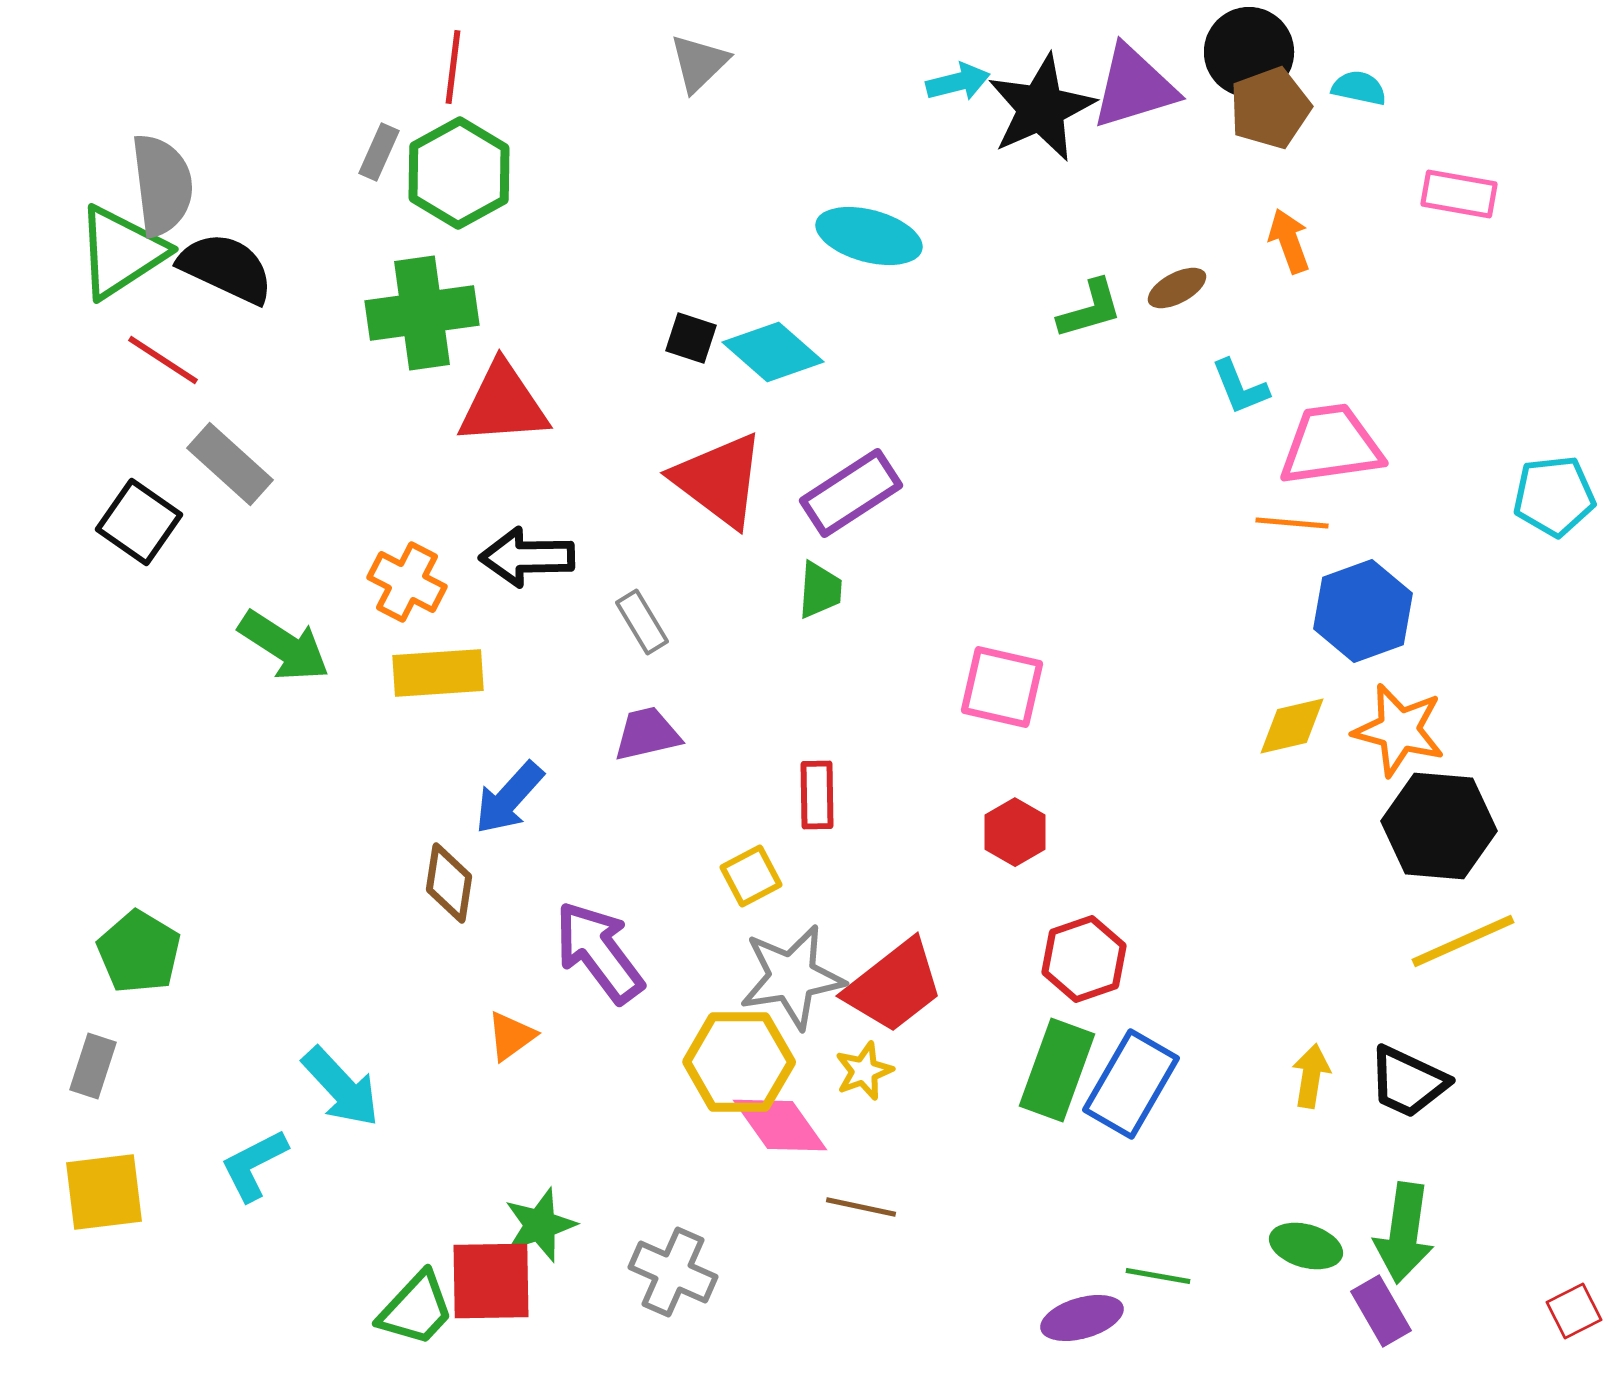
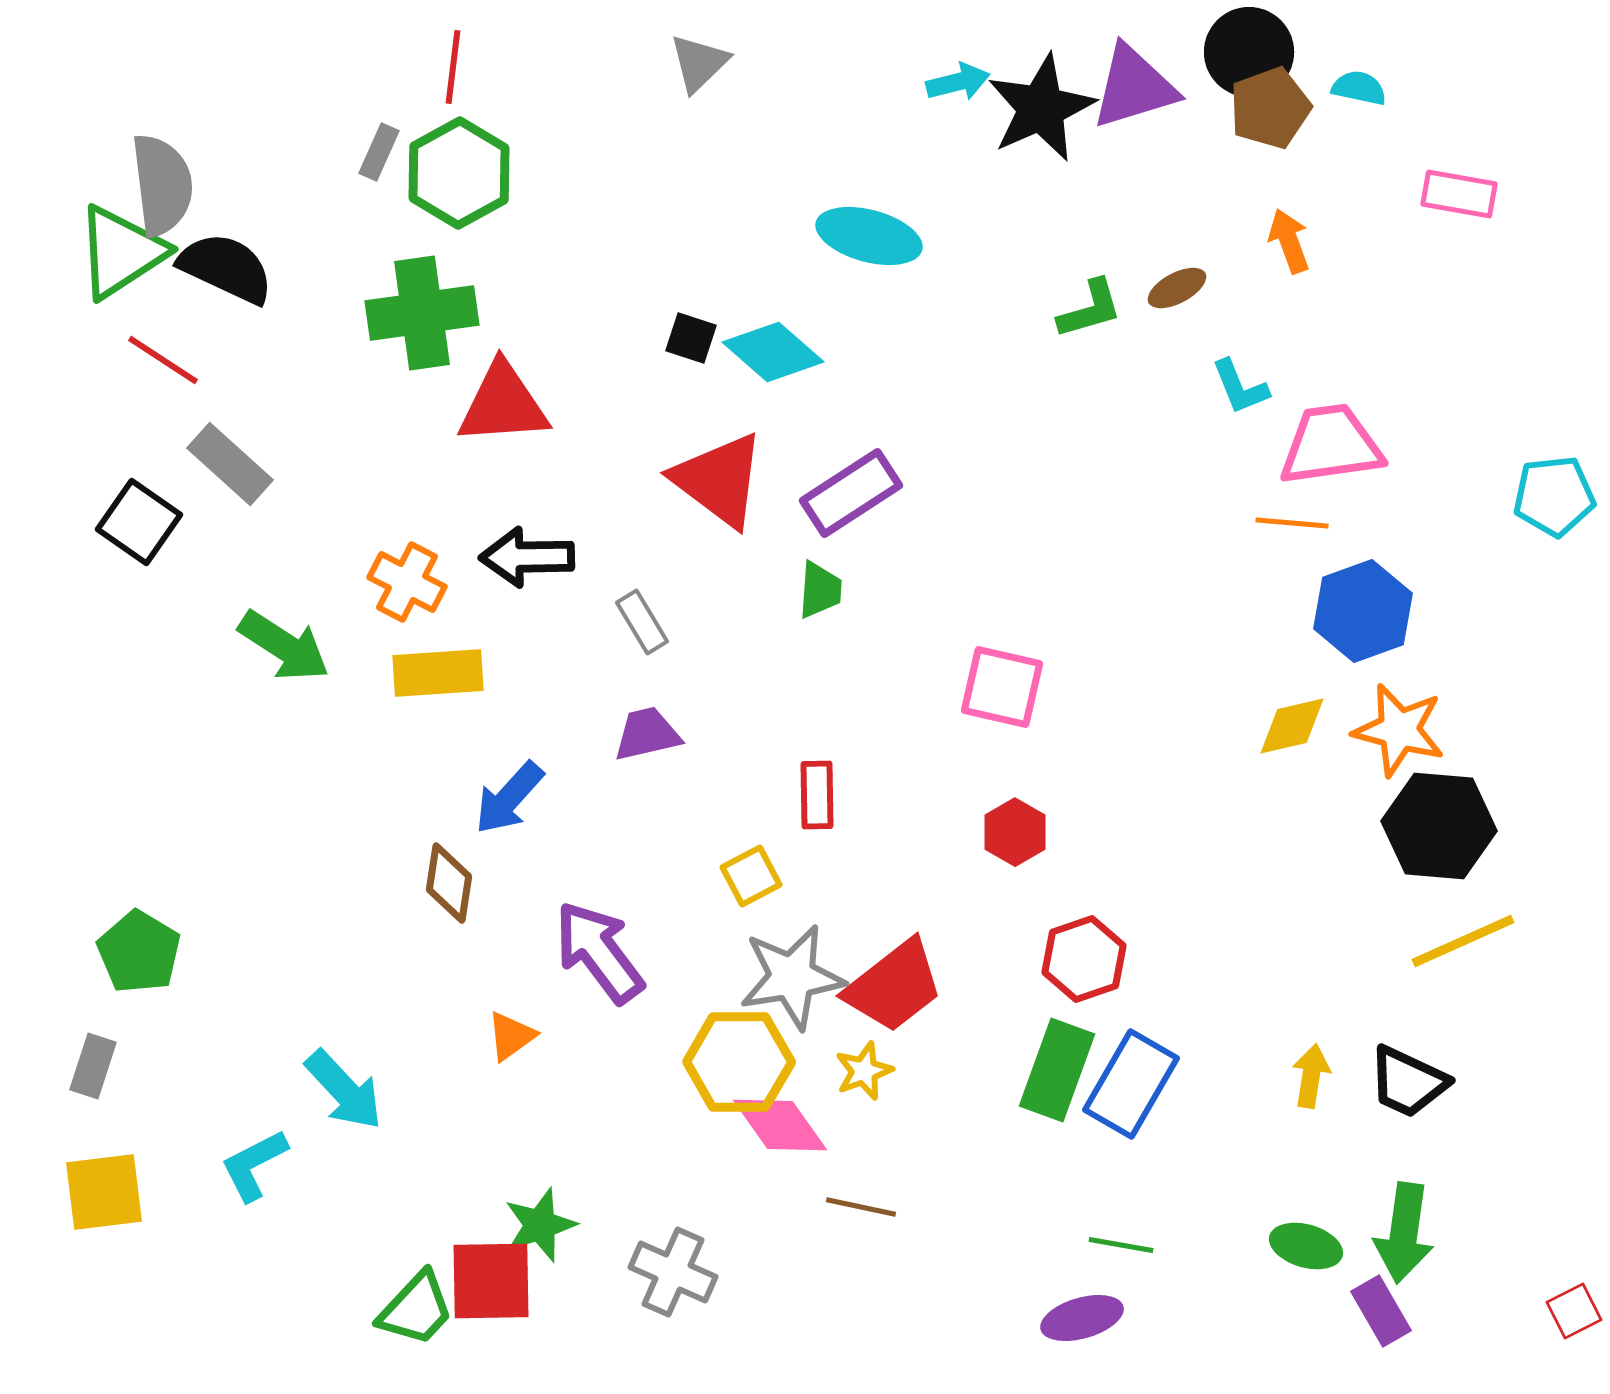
cyan arrow at (341, 1087): moved 3 px right, 3 px down
green line at (1158, 1276): moved 37 px left, 31 px up
